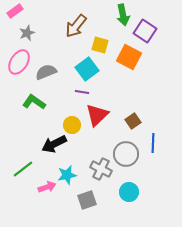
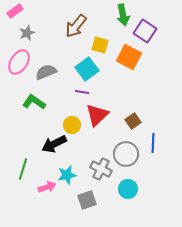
green line: rotated 35 degrees counterclockwise
cyan circle: moved 1 px left, 3 px up
